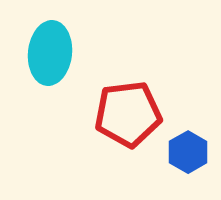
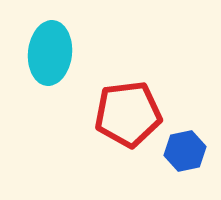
blue hexagon: moved 3 px left, 1 px up; rotated 18 degrees clockwise
